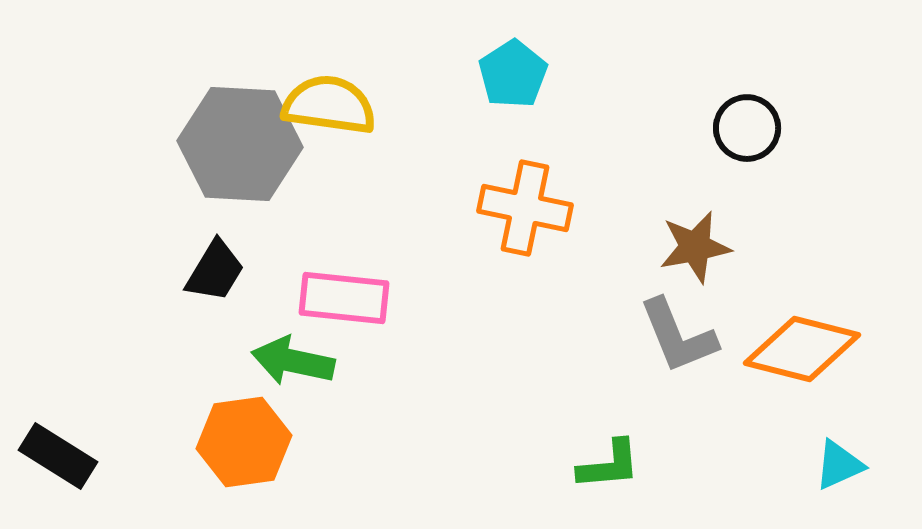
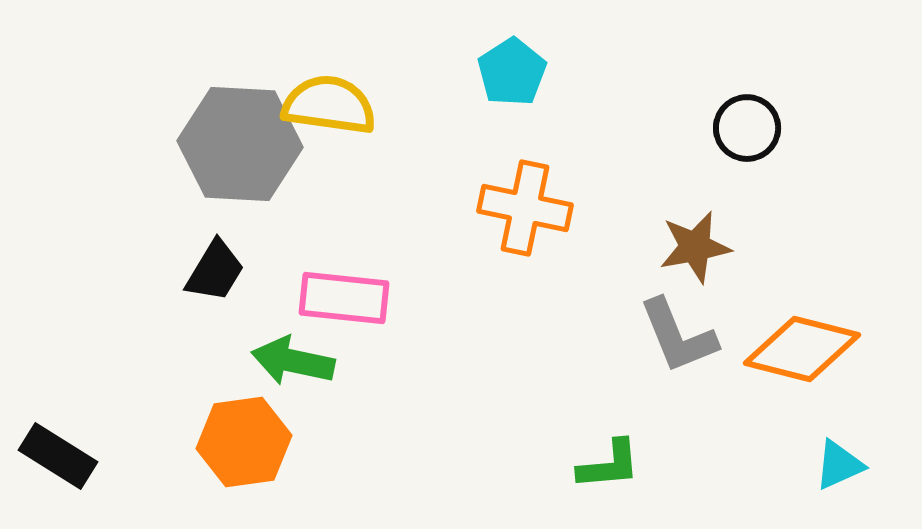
cyan pentagon: moved 1 px left, 2 px up
